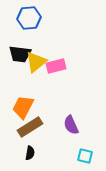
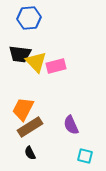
yellow triangle: rotated 35 degrees counterclockwise
orange trapezoid: moved 2 px down
black semicircle: rotated 144 degrees clockwise
